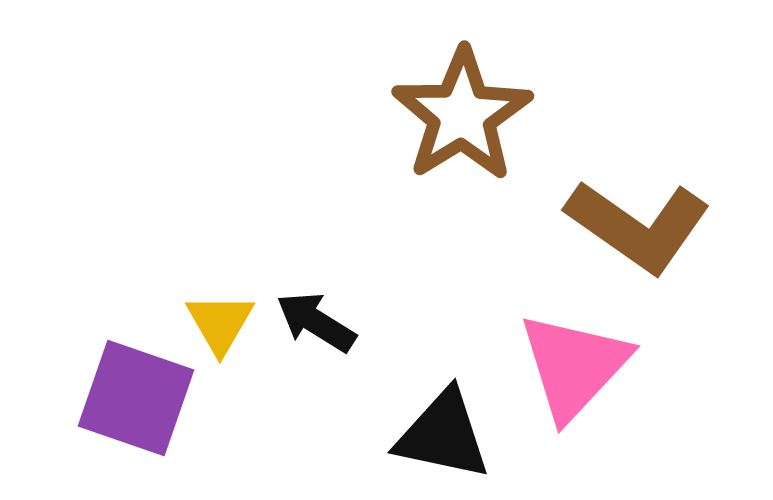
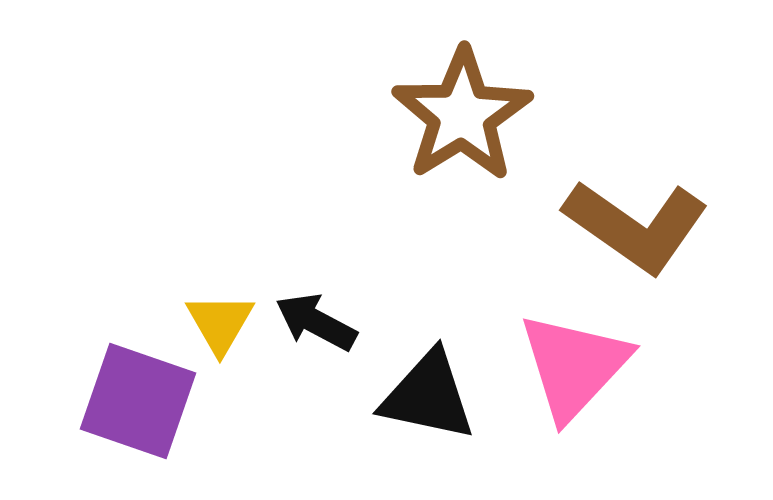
brown L-shape: moved 2 px left
black arrow: rotated 4 degrees counterclockwise
purple square: moved 2 px right, 3 px down
black triangle: moved 15 px left, 39 px up
